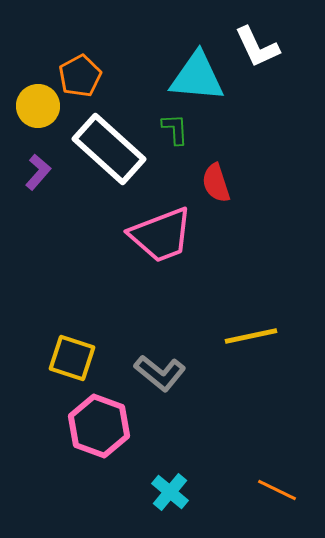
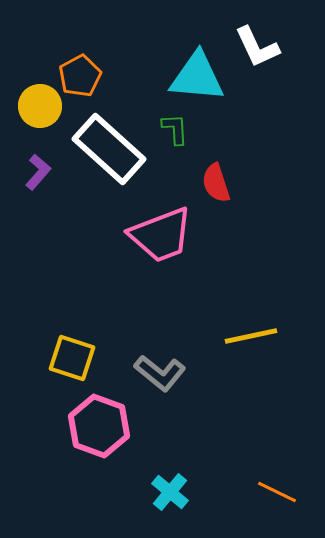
yellow circle: moved 2 px right
orange line: moved 2 px down
